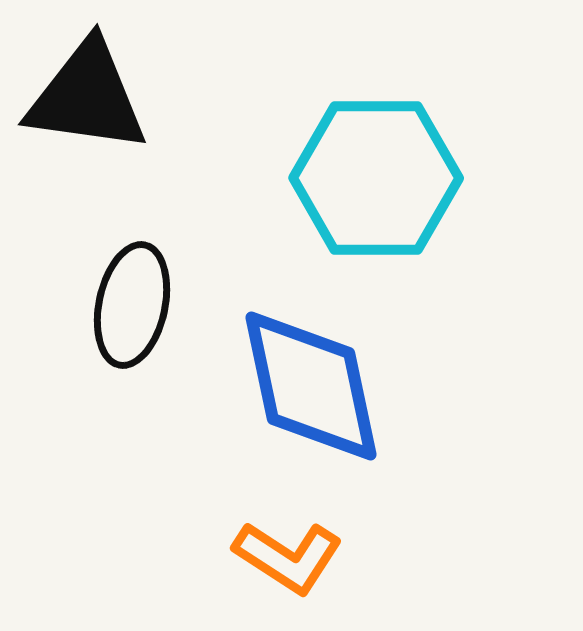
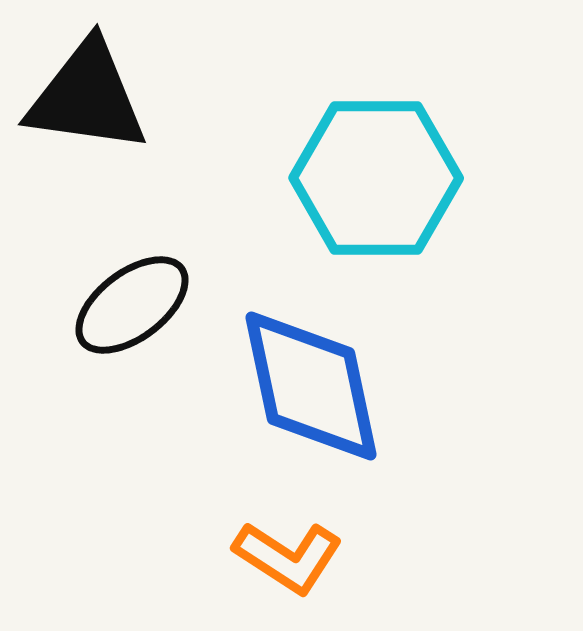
black ellipse: rotated 41 degrees clockwise
